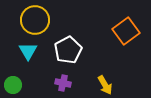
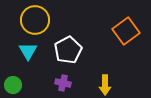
yellow arrow: rotated 30 degrees clockwise
